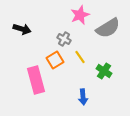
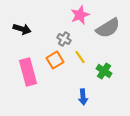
pink rectangle: moved 8 px left, 8 px up
